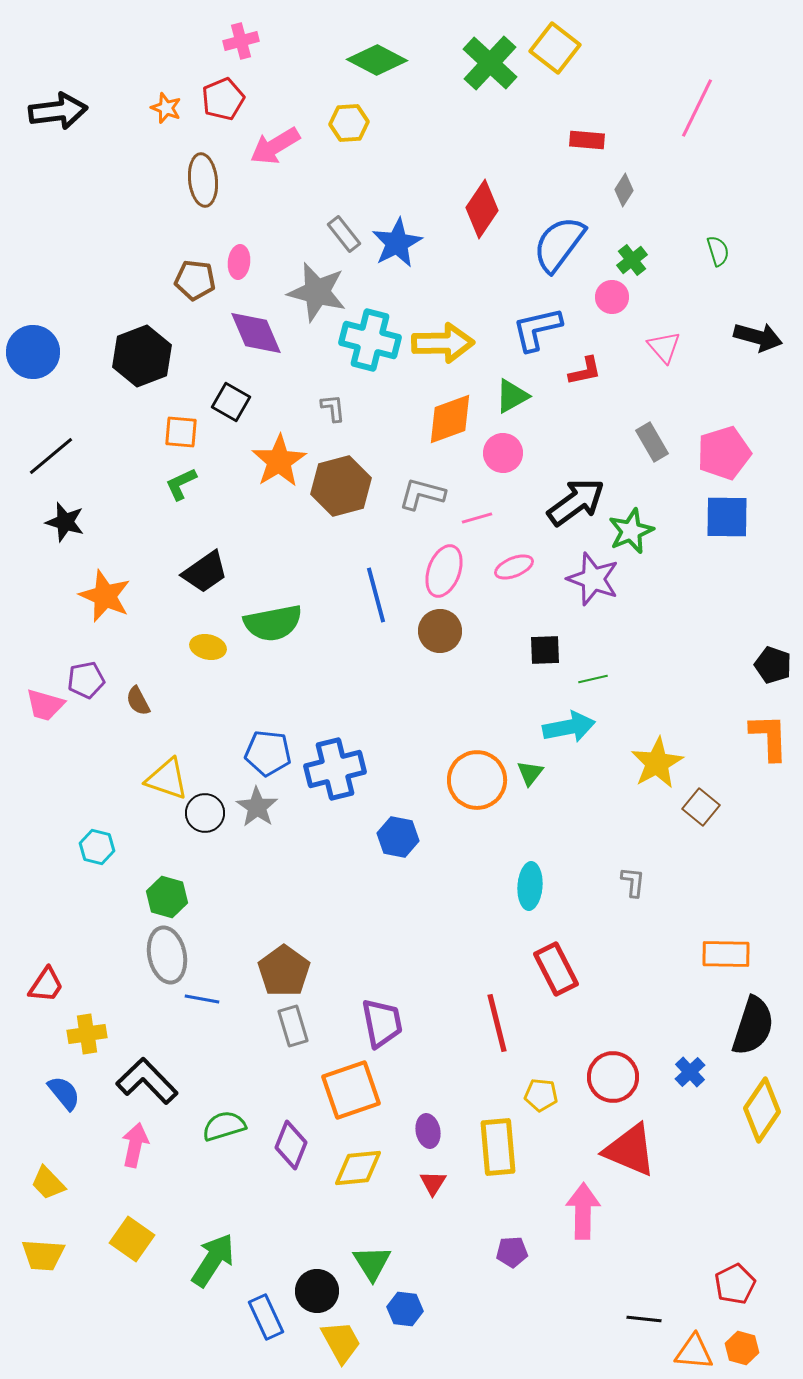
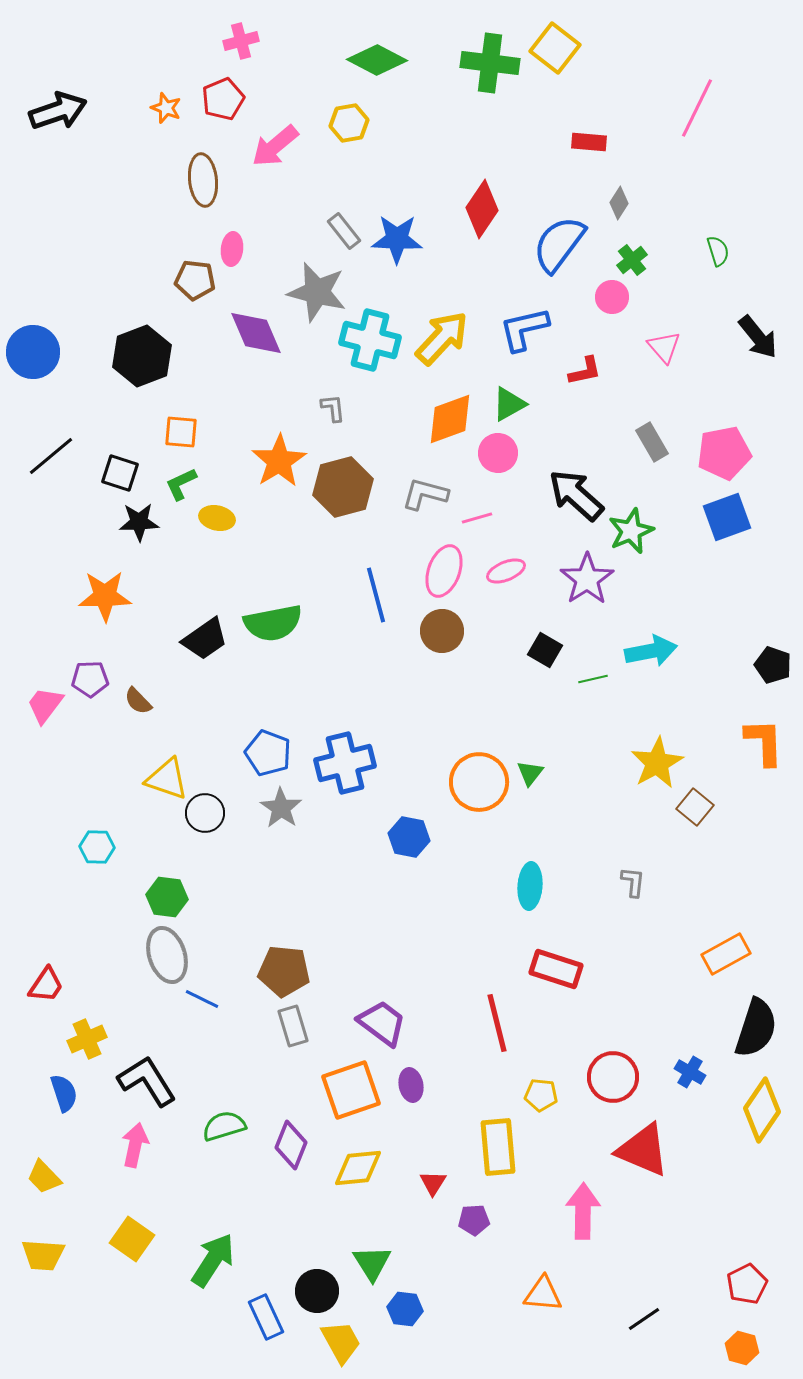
green cross at (490, 63): rotated 36 degrees counterclockwise
black arrow at (58, 111): rotated 12 degrees counterclockwise
yellow hexagon at (349, 123): rotated 6 degrees counterclockwise
red rectangle at (587, 140): moved 2 px right, 2 px down
pink arrow at (275, 146): rotated 9 degrees counterclockwise
gray diamond at (624, 190): moved 5 px left, 13 px down
gray rectangle at (344, 234): moved 3 px up
blue star at (397, 243): moved 4 px up; rotated 30 degrees clockwise
pink ellipse at (239, 262): moved 7 px left, 13 px up
blue L-shape at (537, 329): moved 13 px left
black arrow at (758, 337): rotated 36 degrees clockwise
yellow arrow at (443, 343): moved 1 px left, 5 px up; rotated 46 degrees counterclockwise
green triangle at (512, 396): moved 3 px left, 8 px down
black square at (231, 402): moved 111 px left, 71 px down; rotated 12 degrees counterclockwise
pink circle at (503, 453): moved 5 px left
pink pentagon at (724, 453): rotated 6 degrees clockwise
brown hexagon at (341, 486): moved 2 px right, 1 px down
gray L-shape at (422, 494): moved 3 px right
black arrow at (576, 502): moved 7 px up; rotated 102 degrees counterclockwise
blue square at (727, 517): rotated 21 degrees counterclockwise
black star at (65, 522): moved 74 px right; rotated 18 degrees counterclockwise
pink ellipse at (514, 567): moved 8 px left, 4 px down
black trapezoid at (205, 572): moved 67 px down
purple star at (593, 579): moved 6 px left; rotated 18 degrees clockwise
orange star at (105, 596): rotated 24 degrees counterclockwise
brown circle at (440, 631): moved 2 px right
yellow ellipse at (208, 647): moved 9 px right, 129 px up
black square at (545, 650): rotated 32 degrees clockwise
purple pentagon at (86, 680): moved 4 px right, 1 px up; rotated 9 degrees clockwise
brown semicircle at (138, 701): rotated 16 degrees counterclockwise
pink trapezoid at (45, 705): rotated 111 degrees clockwise
cyan arrow at (569, 727): moved 82 px right, 76 px up
orange L-shape at (769, 737): moved 5 px left, 5 px down
blue pentagon at (268, 753): rotated 15 degrees clockwise
blue cross at (335, 769): moved 10 px right, 6 px up
orange circle at (477, 780): moved 2 px right, 2 px down
gray star at (257, 807): moved 24 px right, 1 px down
brown square at (701, 807): moved 6 px left
blue hexagon at (398, 837): moved 11 px right
cyan hexagon at (97, 847): rotated 12 degrees counterclockwise
green hexagon at (167, 897): rotated 9 degrees counterclockwise
orange rectangle at (726, 954): rotated 30 degrees counterclockwise
gray ellipse at (167, 955): rotated 6 degrees counterclockwise
red rectangle at (556, 969): rotated 45 degrees counterclockwise
brown pentagon at (284, 971): rotated 30 degrees counterclockwise
blue line at (202, 999): rotated 16 degrees clockwise
purple trapezoid at (382, 1023): rotated 42 degrees counterclockwise
black semicircle at (753, 1026): moved 3 px right, 2 px down
yellow cross at (87, 1034): moved 5 px down; rotated 15 degrees counterclockwise
blue cross at (690, 1072): rotated 16 degrees counterclockwise
black L-shape at (147, 1081): rotated 12 degrees clockwise
blue semicircle at (64, 1093): rotated 21 degrees clockwise
purple ellipse at (428, 1131): moved 17 px left, 46 px up
red triangle at (630, 1150): moved 13 px right
yellow trapezoid at (48, 1183): moved 4 px left, 6 px up
purple pentagon at (512, 1252): moved 38 px left, 32 px up
red pentagon at (735, 1284): moved 12 px right
black line at (644, 1319): rotated 40 degrees counterclockwise
orange triangle at (694, 1352): moved 151 px left, 58 px up
